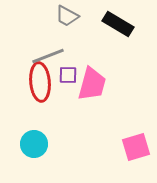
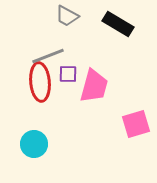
purple square: moved 1 px up
pink trapezoid: moved 2 px right, 2 px down
pink square: moved 23 px up
